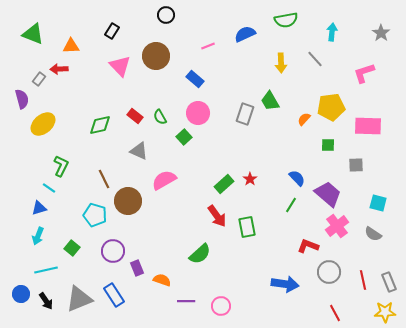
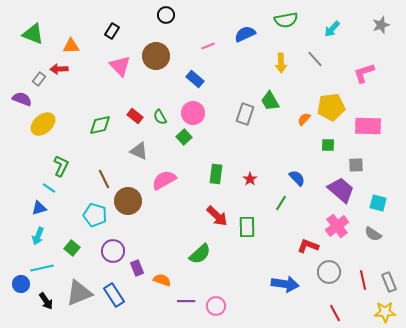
cyan arrow at (332, 32): moved 3 px up; rotated 144 degrees counterclockwise
gray star at (381, 33): moved 8 px up; rotated 18 degrees clockwise
purple semicircle at (22, 99): rotated 54 degrees counterclockwise
pink circle at (198, 113): moved 5 px left
green rectangle at (224, 184): moved 8 px left, 10 px up; rotated 42 degrees counterclockwise
purple trapezoid at (328, 194): moved 13 px right, 4 px up
green line at (291, 205): moved 10 px left, 2 px up
red arrow at (217, 216): rotated 10 degrees counterclockwise
green rectangle at (247, 227): rotated 10 degrees clockwise
cyan line at (46, 270): moved 4 px left, 2 px up
blue circle at (21, 294): moved 10 px up
gray triangle at (79, 299): moved 6 px up
pink circle at (221, 306): moved 5 px left
